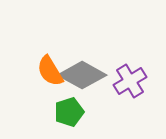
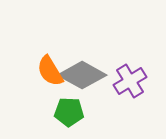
green pentagon: rotated 20 degrees clockwise
